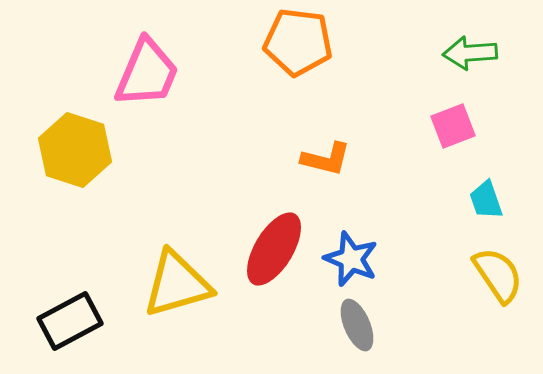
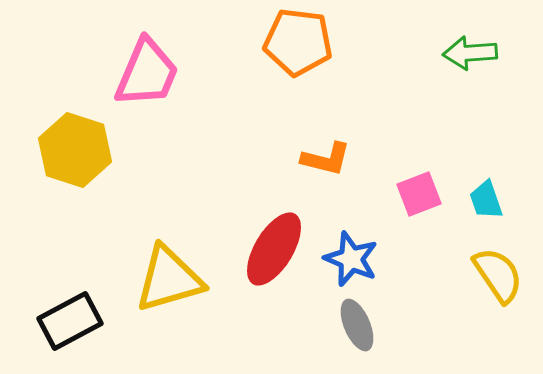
pink square: moved 34 px left, 68 px down
yellow triangle: moved 8 px left, 5 px up
